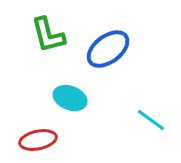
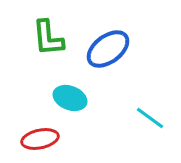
green L-shape: moved 3 px down; rotated 9 degrees clockwise
cyan line: moved 1 px left, 2 px up
red ellipse: moved 2 px right, 1 px up
